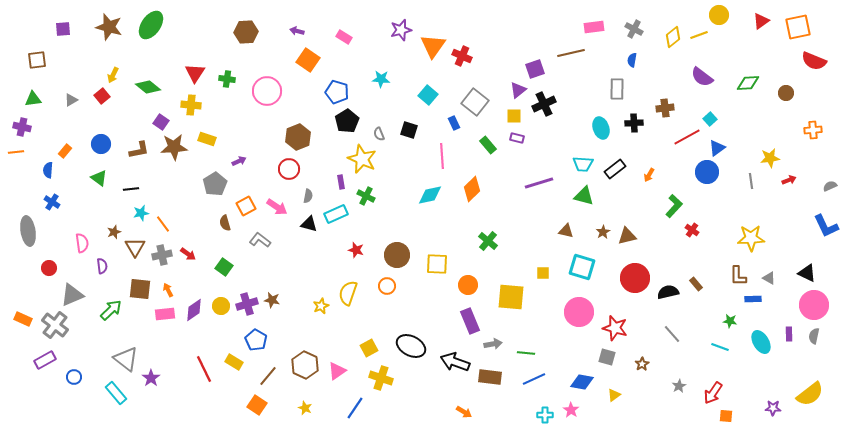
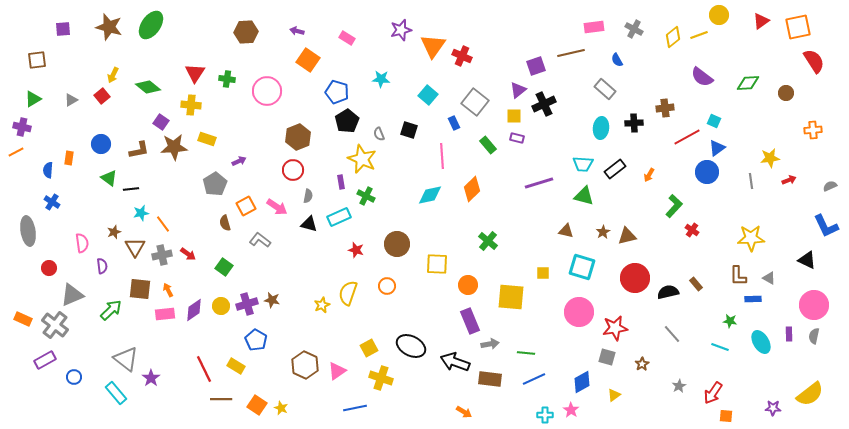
pink rectangle at (344, 37): moved 3 px right, 1 px down
blue semicircle at (632, 60): moved 15 px left; rotated 40 degrees counterclockwise
red semicircle at (814, 61): rotated 145 degrees counterclockwise
purple square at (535, 69): moved 1 px right, 3 px up
gray rectangle at (617, 89): moved 12 px left; rotated 50 degrees counterclockwise
green triangle at (33, 99): rotated 24 degrees counterclockwise
cyan square at (710, 119): moved 4 px right, 2 px down; rotated 24 degrees counterclockwise
cyan ellipse at (601, 128): rotated 25 degrees clockwise
orange rectangle at (65, 151): moved 4 px right, 7 px down; rotated 32 degrees counterclockwise
orange line at (16, 152): rotated 21 degrees counterclockwise
red circle at (289, 169): moved 4 px right, 1 px down
green triangle at (99, 178): moved 10 px right
cyan rectangle at (336, 214): moved 3 px right, 3 px down
brown circle at (397, 255): moved 11 px up
black triangle at (807, 273): moved 13 px up
yellow star at (321, 306): moved 1 px right, 1 px up
red star at (615, 328): rotated 25 degrees counterclockwise
gray arrow at (493, 344): moved 3 px left
yellow rectangle at (234, 362): moved 2 px right, 4 px down
brown line at (268, 376): moved 47 px left, 23 px down; rotated 50 degrees clockwise
brown rectangle at (490, 377): moved 2 px down
blue diamond at (582, 382): rotated 40 degrees counterclockwise
yellow star at (305, 408): moved 24 px left
blue line at (355, 408): rotated 45 degrees clockwise
